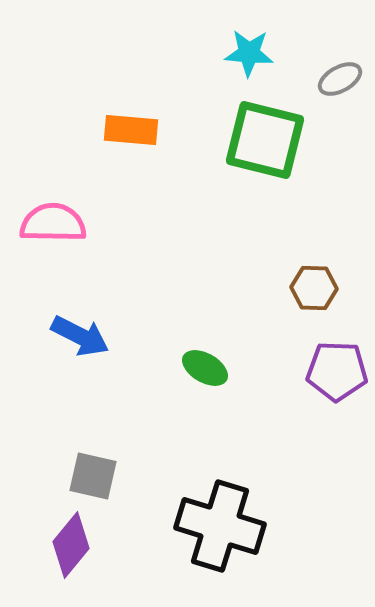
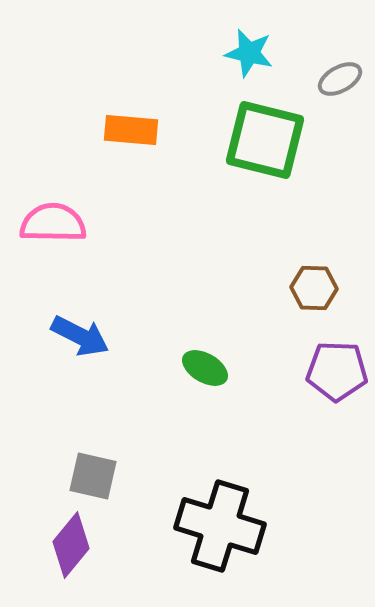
cyan star: rotated 9 degrees clockwise
